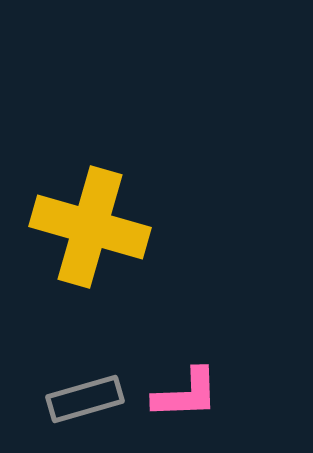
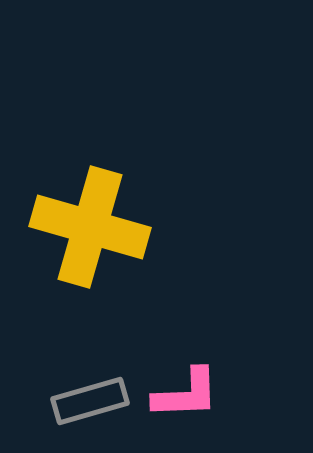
gray rectangle: moved 5 px right, 2 px down
